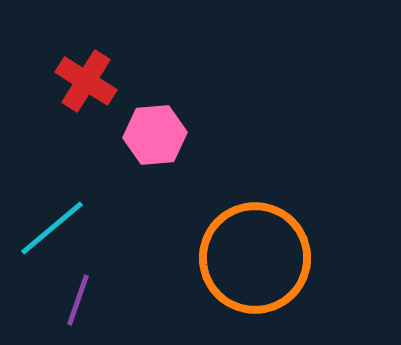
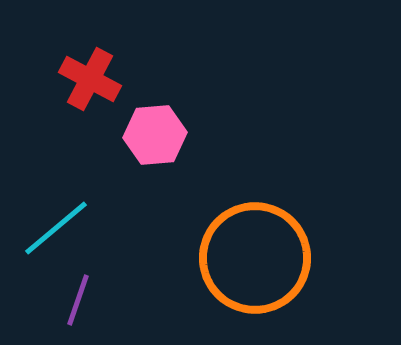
red cross: moved 4 px right, 2 px up; rotated 4 degrees counterclockwise
cyan line: moved 4 px right
